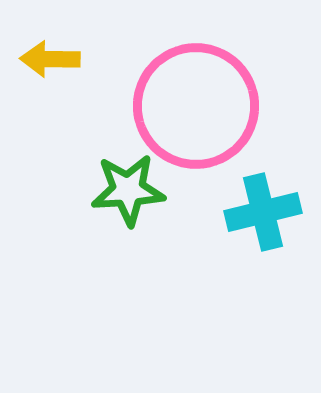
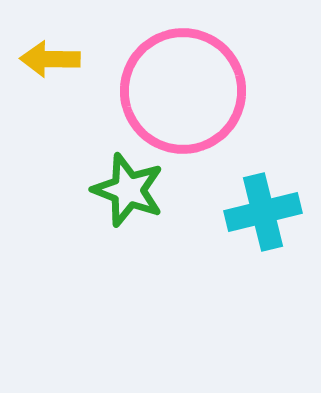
pink circle: moved 13 px left, 15 px up
green star: rotated 24 degrees clockwise
